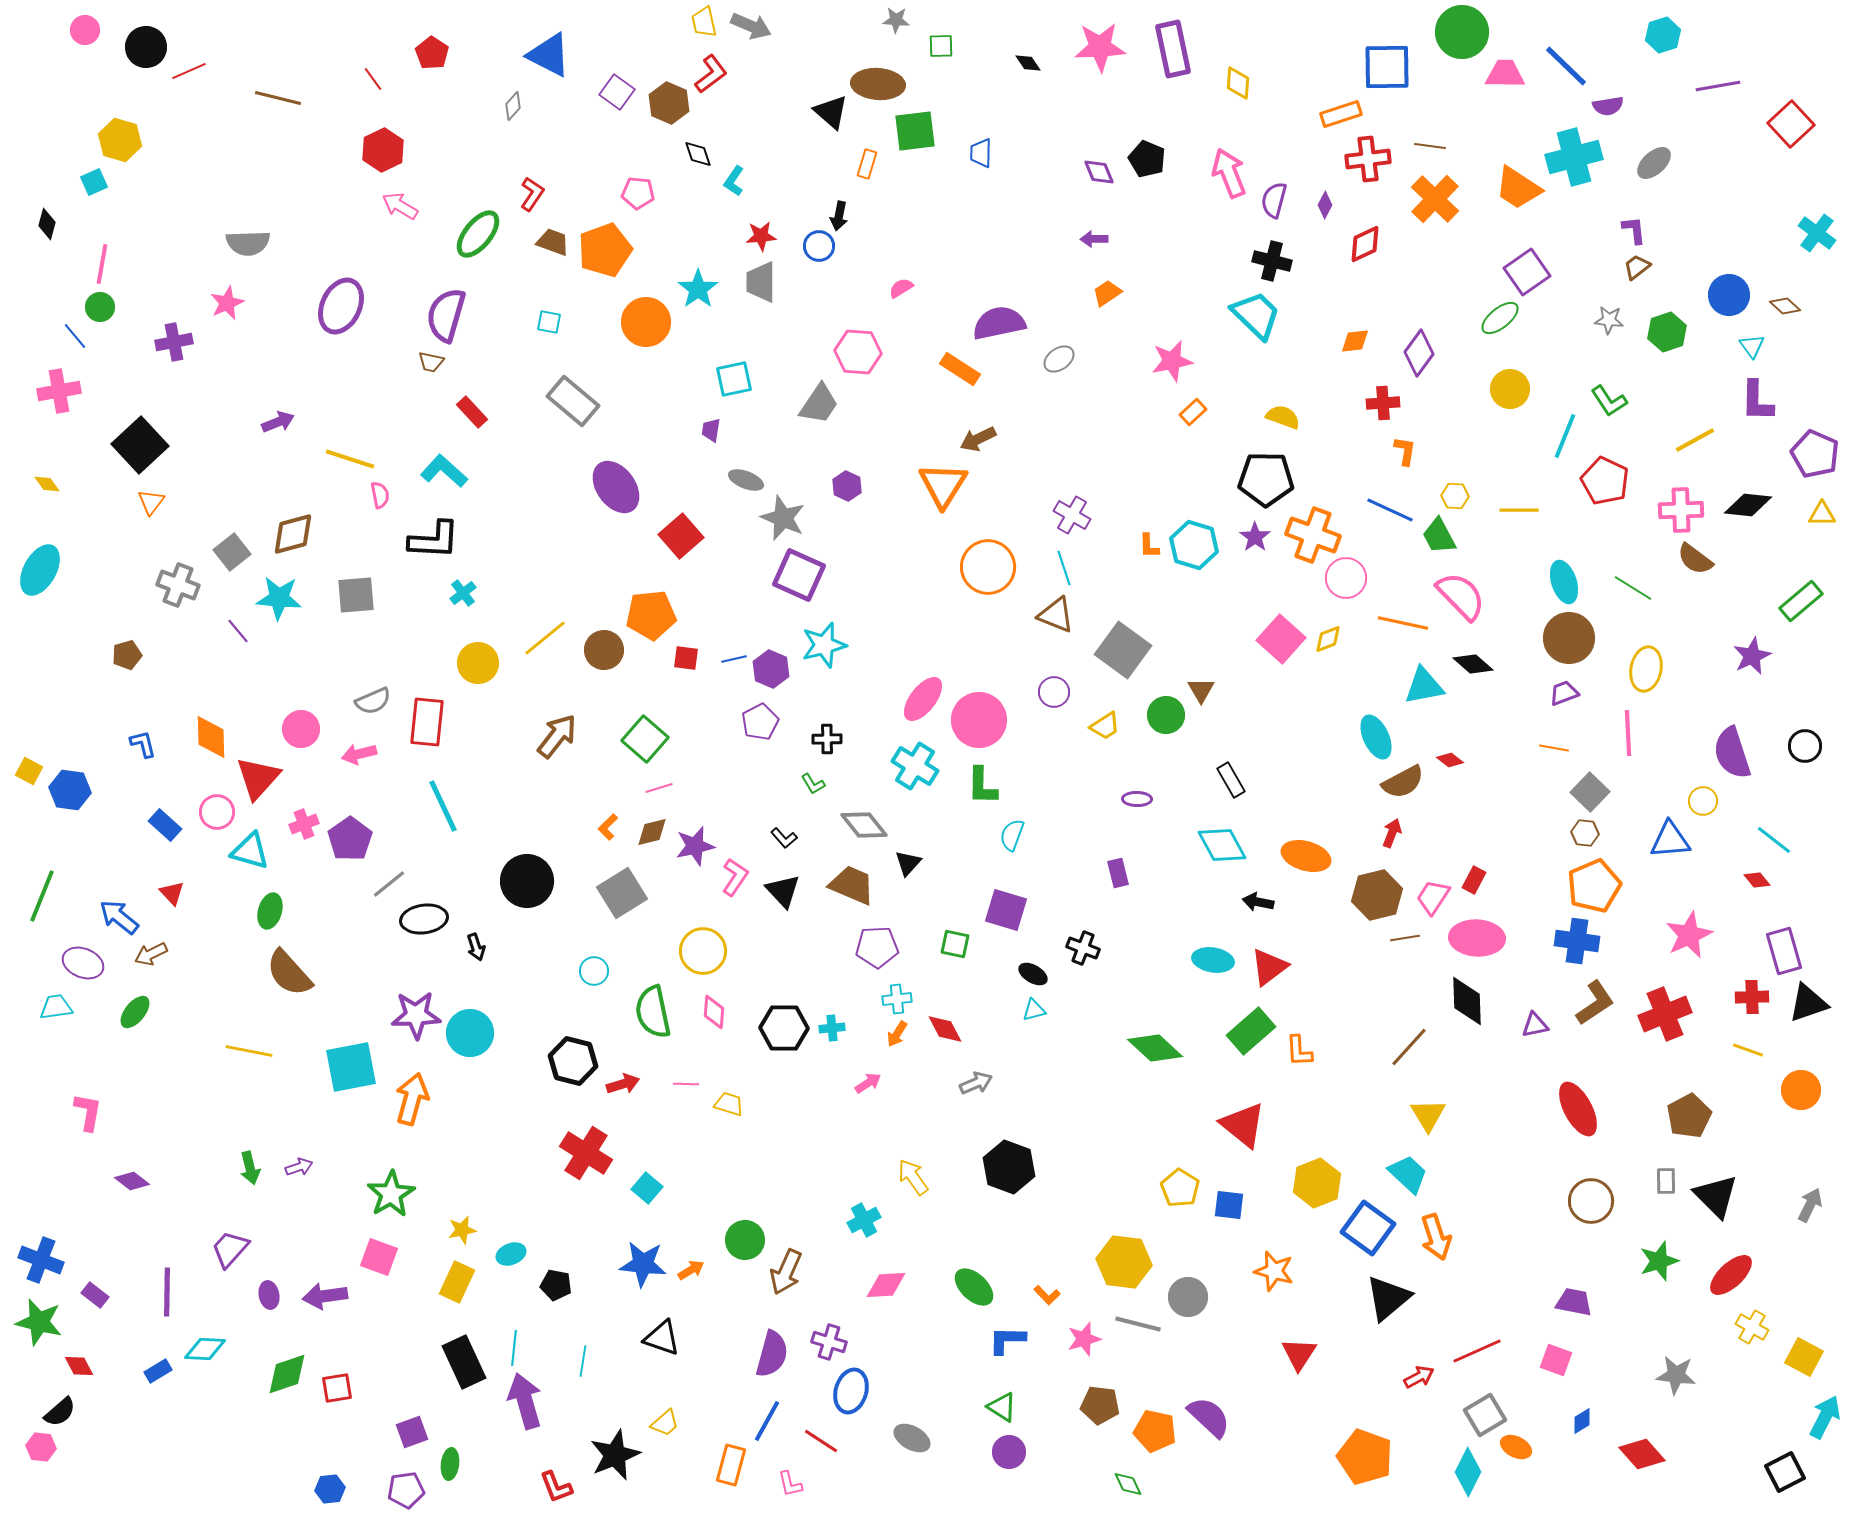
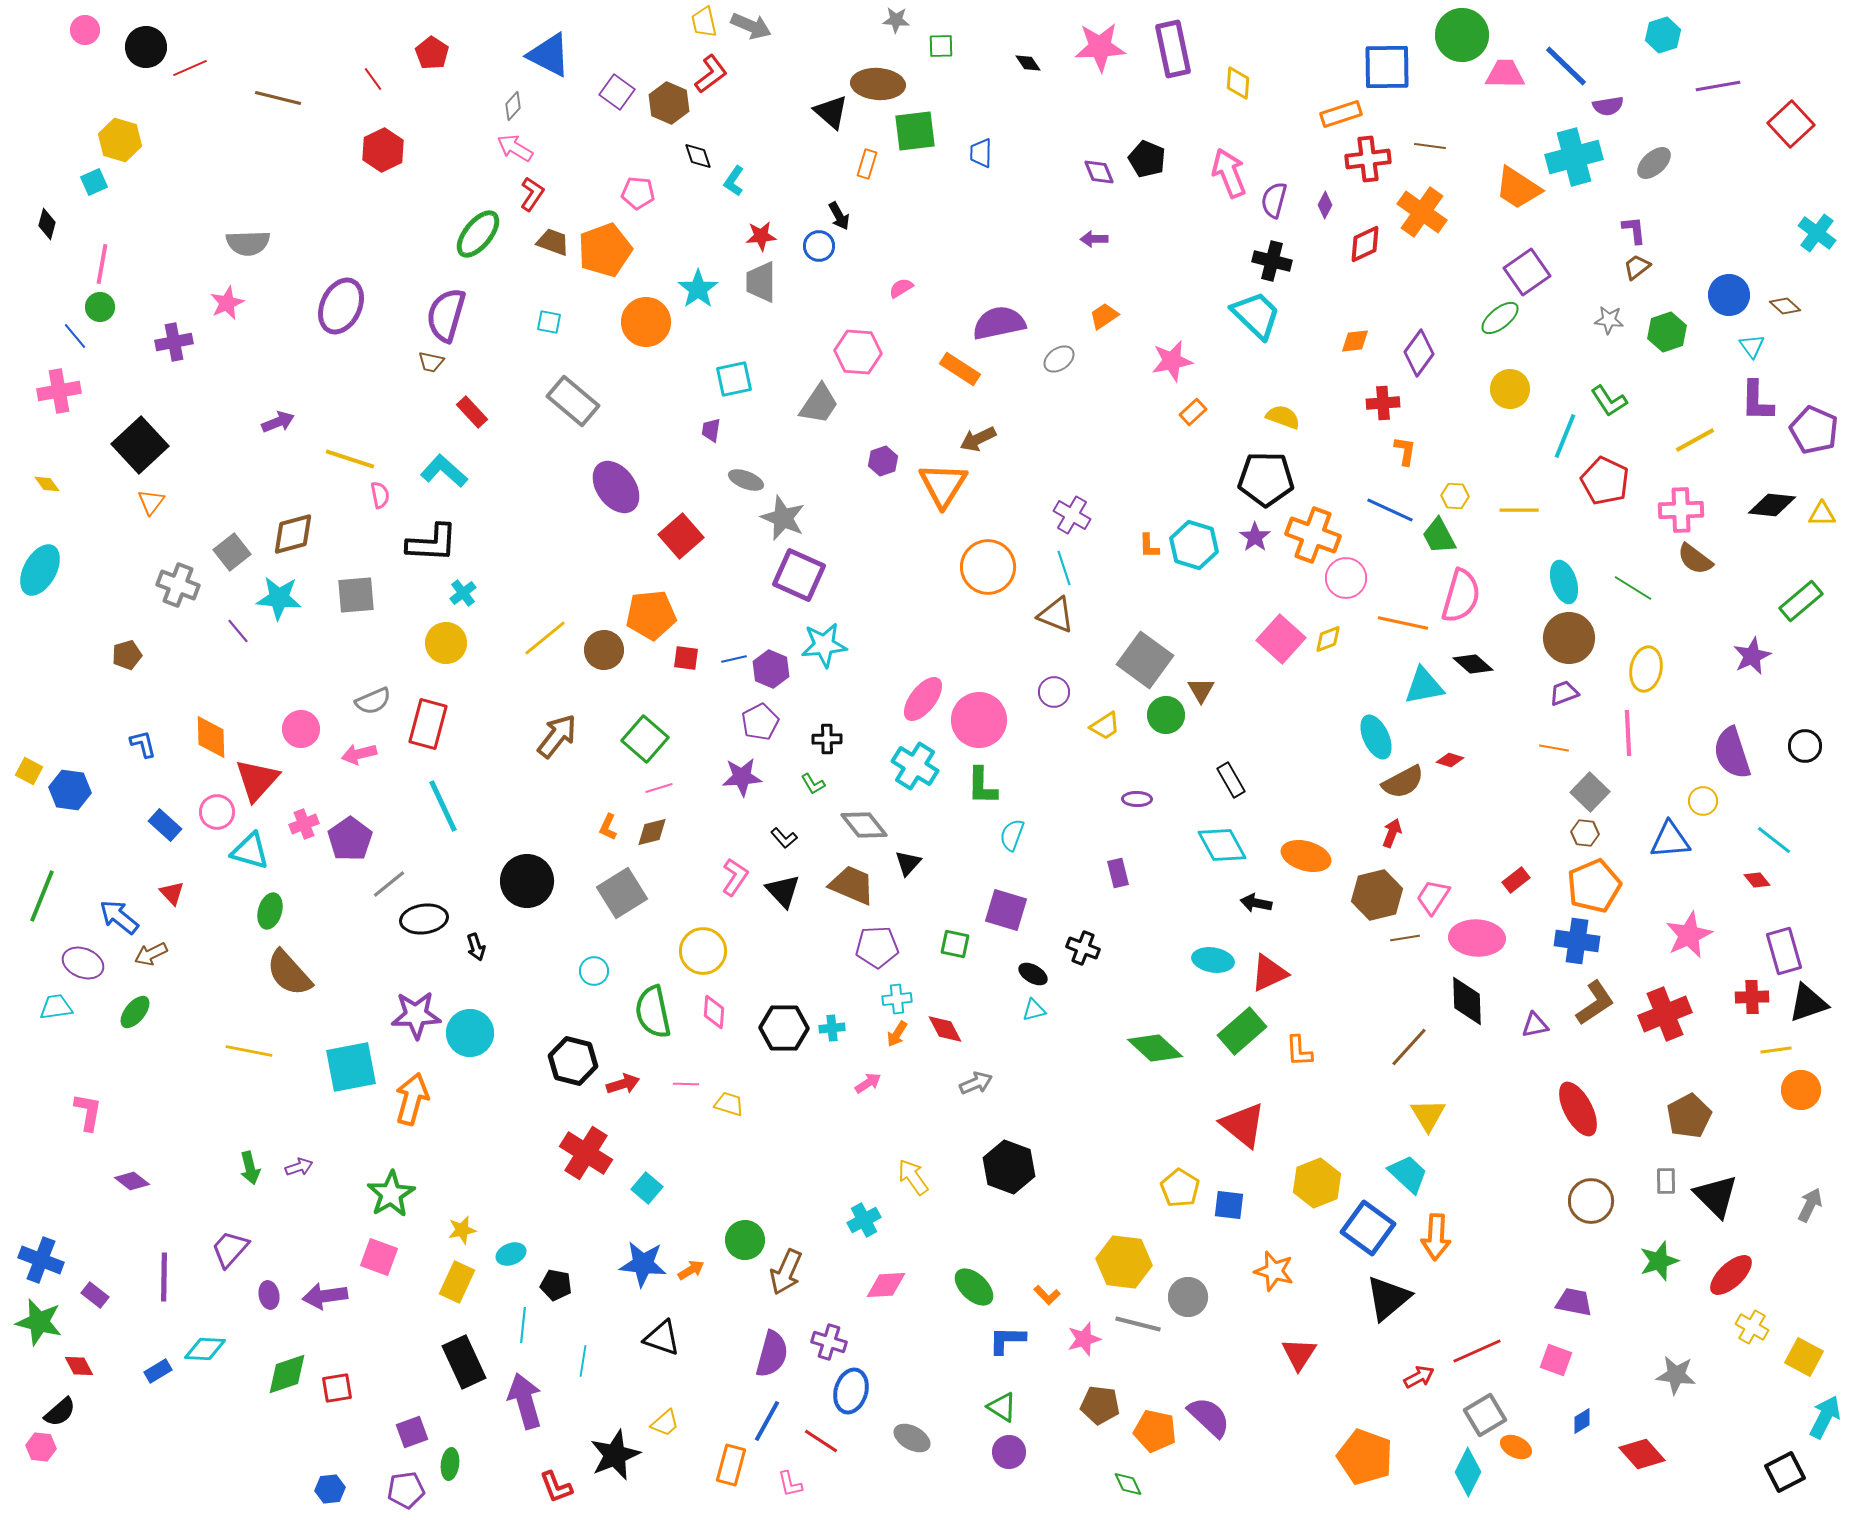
green circle at (1462, 32): moved 3 px down
red line at (189, 71): moved 1 px right, 3 px up
black diamond at (698, 154): moved 2 px down
orange cross at (1435, 199): moved 13 px left, 13 px down; rotated 9 degrees counterclockwise
pink arrow at (400, 206): moved 115 px right, 58 px up
black arrow at (839, 216): rotated 40 degrees counterclockwise
orange trapezoid at (1107, 293): moved 3 px left, 23 px down
purple pentagon at (1815, 454): moved 1 px left, 24 px up
purple hexagon at (847, 486): moved 36 px right, 25 px up; rotated 16 degrees clockwise
black diamond at (1748, 505): moved 24 px right
black L-shape at (434, 540): moved 2 px left, 3 px down
pink semicircle at (1461, 596): rotated 60 degrees clockwise
cyan star at (824, 645): rotated 9 degrees clockwise
gray square at (1123, 650): moved 22 px right, 10 px down
yellow circle at (478, 663): moved 32 px left, 20 px up
red rectangle at (427, 722): moved 1 px right, 2 px down; rotated 9 degrees clockwise
red diamond at (1450, 760): rotated 20 degrees counterclockwise
red triangle at (258, 778): moved 1 px left, 2 px down
orange L-shape at (608, 827): rotated 20 degrees counterclockwise
purple star at (695, 846): moved 47 px right, 69 px up; rotated 9 degrees clockwise
red rectangle at (1474, 880): moved 42 px right; rotated 24 degrees clockwise
black arrow at (1258, 902): moved 2 px left, 1 px down
red triangle at (1269, 967): moved 6 px down; rotated 12 degrees clockwise
green rectangle at (1251, 1031): moved 9 px left
yellow line at (1748, 1050): moved 28 px right; rotated 28 degrees counterclockwise
orange arrow at (1436, 1237): rotated 21 degrees clockwise
purple line at (167, 1292): moved 3 px left, 15 px up
cyan line at (514, 1348): moved 9 px right, 23 px up
